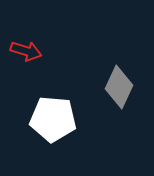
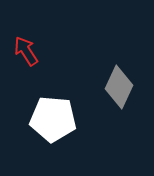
red arrow: rotated 140 degrees counterclockwise
